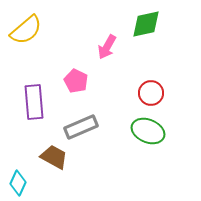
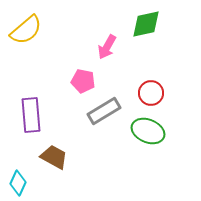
pink pentagon: moved 7 px right; rotated 15 degrees counterclockwise
purple rectangle: moved 3 px left, 13 px down
gray rectangle: moved 23 px right, 16 px up; rotated 8 degrees counterclockwise
